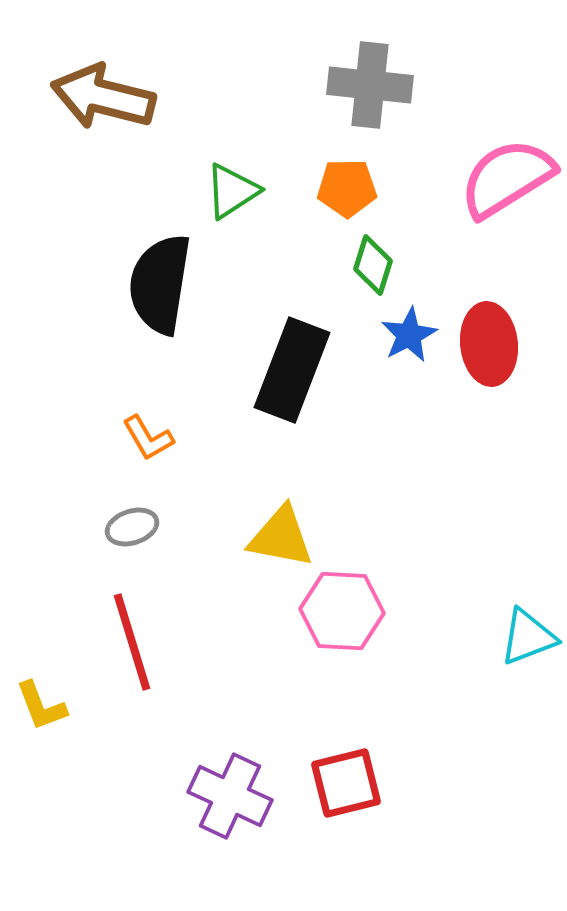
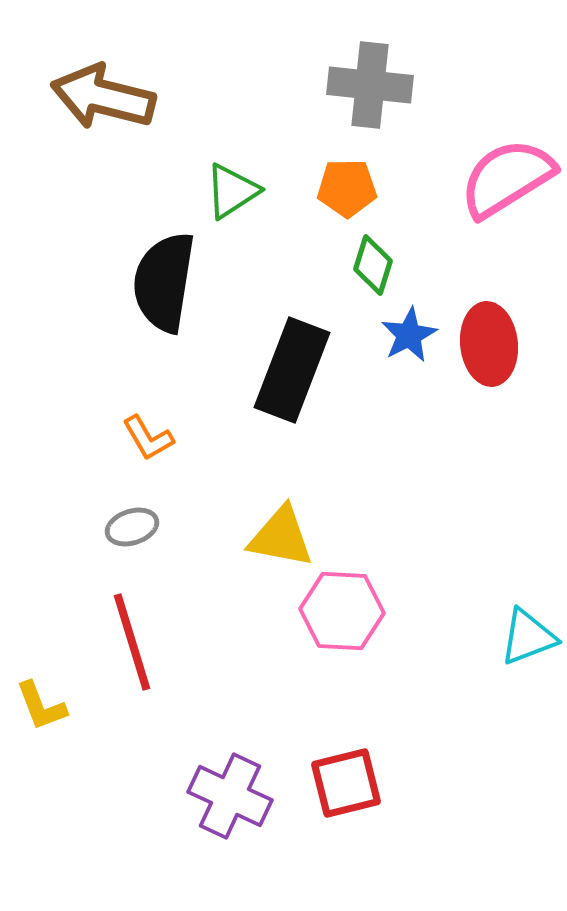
black semicircle: moved 4 px right, 2 px up
